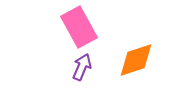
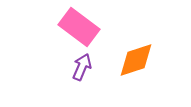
pink rectangle: rotated 24 degrees counterclockwise
